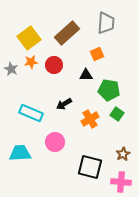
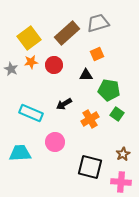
gray trapezoid: moved 8 px left; rotated 110 degrees counterclockwise
